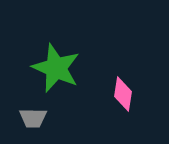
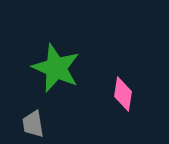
gray trapezoid: moved 6 px down; rotated 80 degrees clockwise
